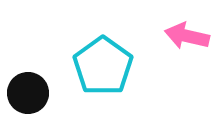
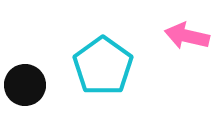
black circle: moved 3 px left, 8 px up
